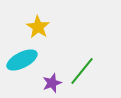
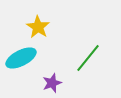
cyan ellipse: moved 1 px left, 2 px up
green line: moved 6 px right, 13 px up
